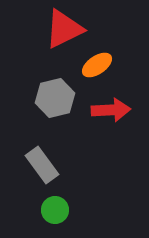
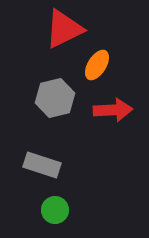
orange ellipse: rotated 24 degrees counterclockwise
red arrow: moved 2 px right
gray rectangle: rotated 36 degrees counterclockwise
